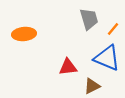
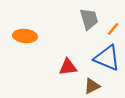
orange ellipse: moved 1 px right, 2 px down; rotated 10 degrees clockwise
